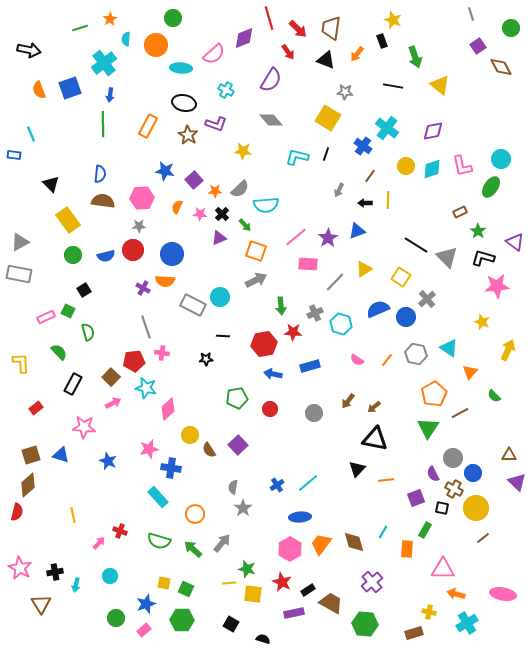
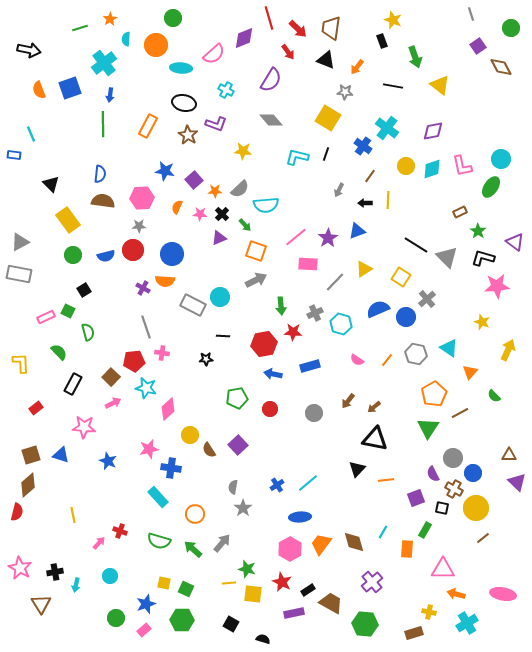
orange arrow at (357, 54): moved 13 px down
